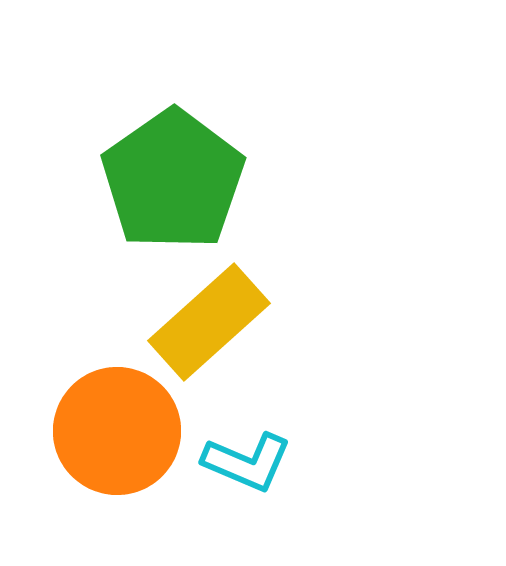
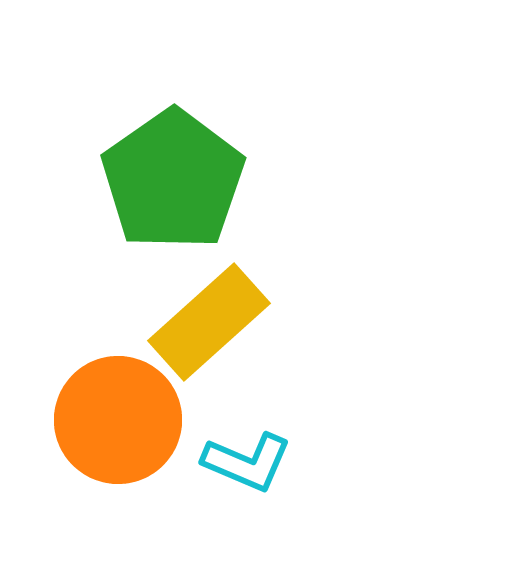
orange circle: moved 1 px right, 11 px up
